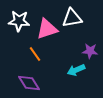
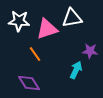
cyan arrow: rotated 138 degrees clockwise
